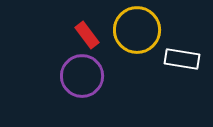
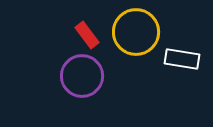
yellow circle: moved 1 px left, 2 px down
